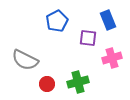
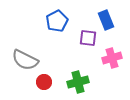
blue rectangle: moved 2 px left
red circle: moved 3 px left, 2 px up
